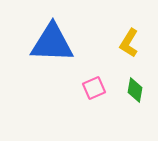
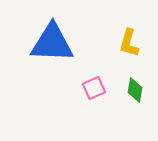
yellow L-shape: rotated 16 degrees counterclockwise
